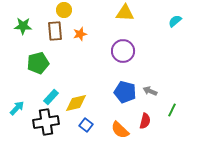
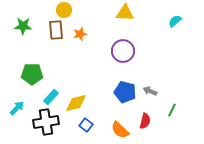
brown rectangle: moved 1 px right, 1 px up
green pentagon: moved 6 px left, 11 px down; rotated 15 degrees clockwise
